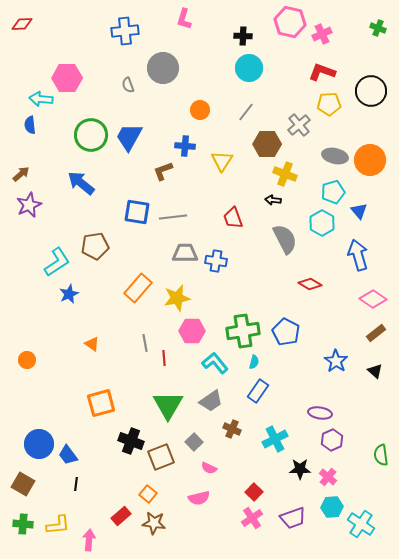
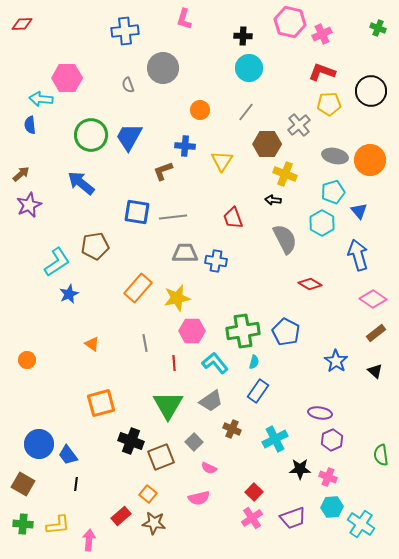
red line at (164, 358): moved 10 px right, 5 px down
pink cross at (328, 477): rotated 18 degrees counterclockwise
